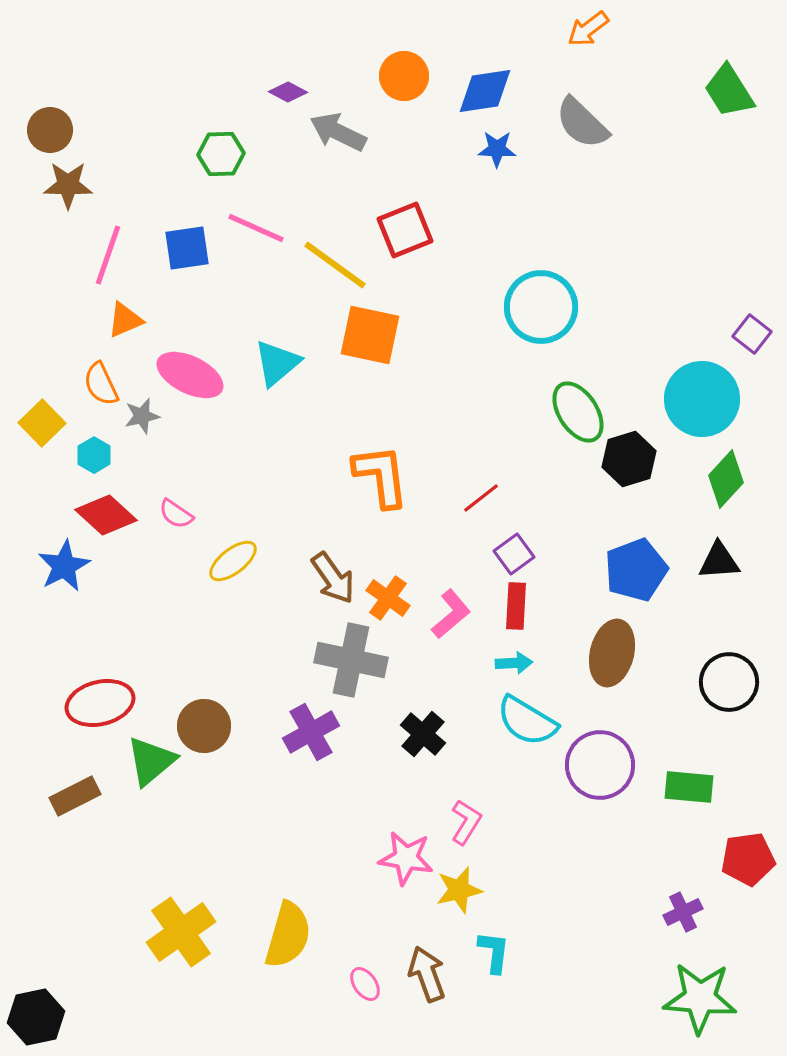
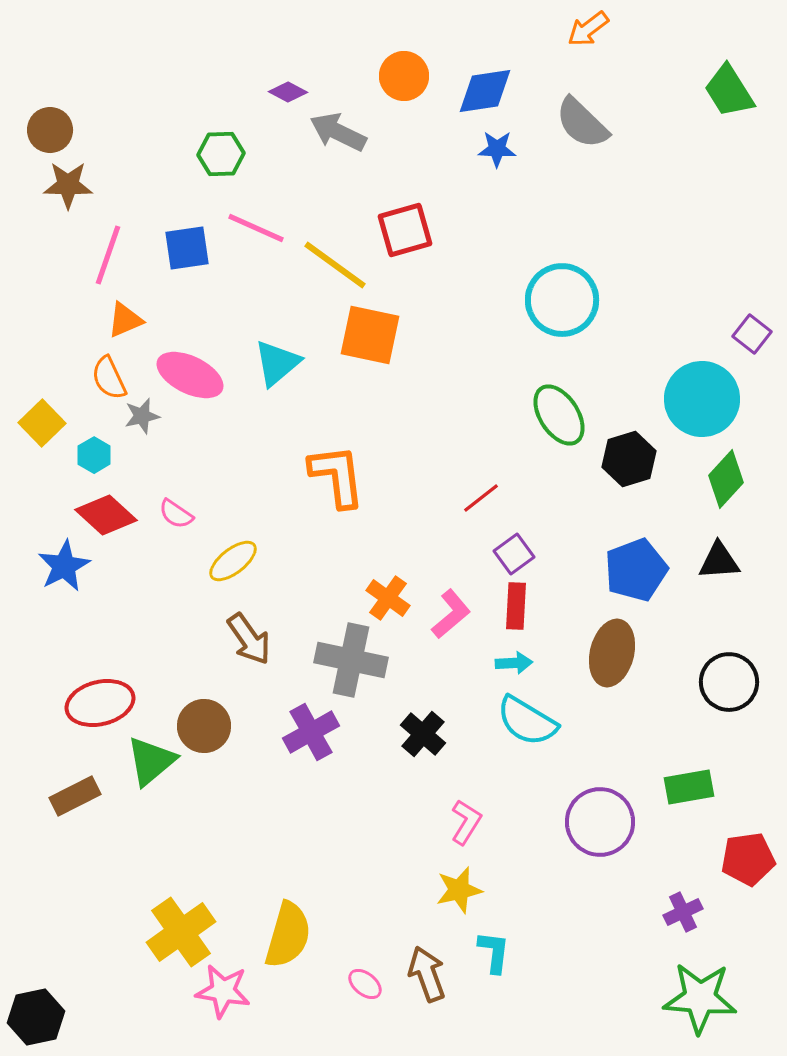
red square at (405, 230): rotated 6 degrees clockwise
cyan circle at (541, 307): moved 21 px right, 7 px up
orange semicircle at (101, 384): moved 8 px right, 6 px up
green ellipse at (578, 412): moved 19 px left, 3 px down
orange L-shape at (381, 476): moved 44 px left
brown arrow at (333, 578): moved 84 px left, 61 px down
purple circle at (600, 765): moved 57 px down
green rectangle at (689, 787): rotated 15 degrees counterclockwise
pink star at (406, 858): moved 183 px left, 133 px down
pink ellipse at (365, 984): rotated 16 degrees counterclockwise
